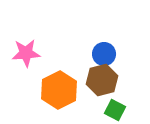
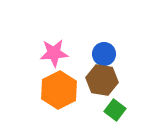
pink star: moved 28 px right
brown hexagon: rotated 24 degrees clockwise
green square: rotated 10 degrees clockwise
